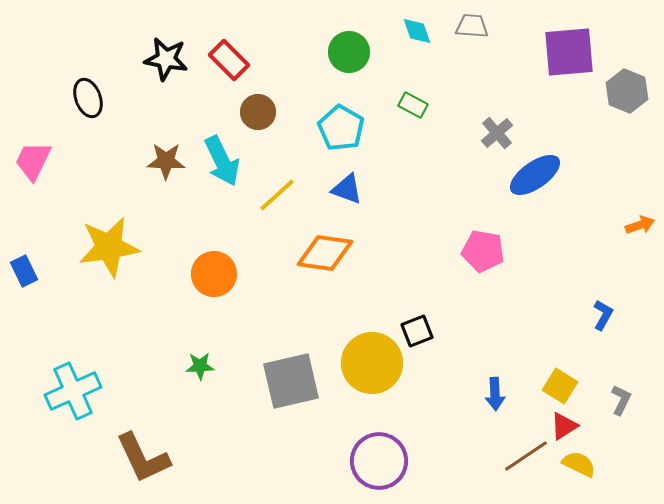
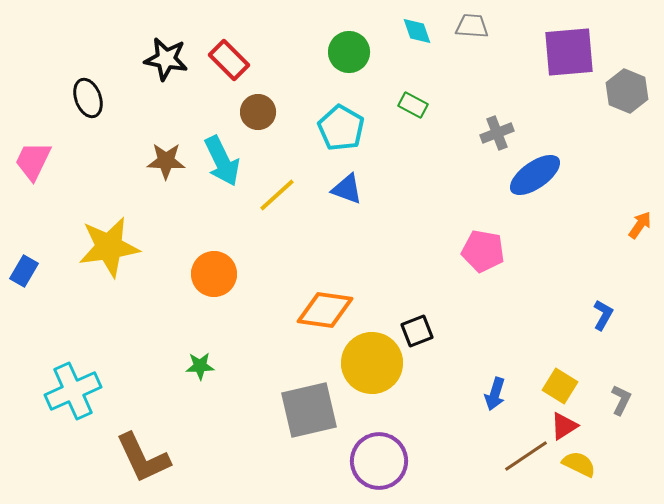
gray cross: rotated 20 degrees clockwise
orange arrow: rotated 36 degrees counterclockwise
orange diamond: moved 57 px down
blue rectangle: rotated 56 degrees clockwise
gray square: moved 18 px right, 29 px down
blue arrow: rotated 20 degrees clockwise
